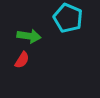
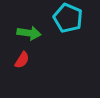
green arrow: moved 3 px up
